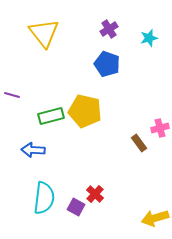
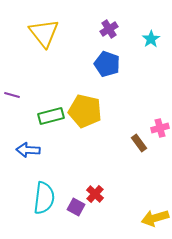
cyan star: moved 2 px right, 1 px down; rotated 18 degrees counterclockwise
blue arrow: moved 5 px left
